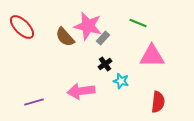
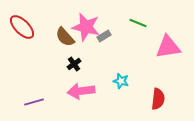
pink star: moved 2 px left, 1 px down
gray rectangle: moved 1 px right, 2 px up; rotated 16 degrees clockwise
pink triangle: moved 16 px right, 9 px up; rotated 8 degrees counterclockwise
black cross: moved 31 px left
red semicircle: moved 3 px up
